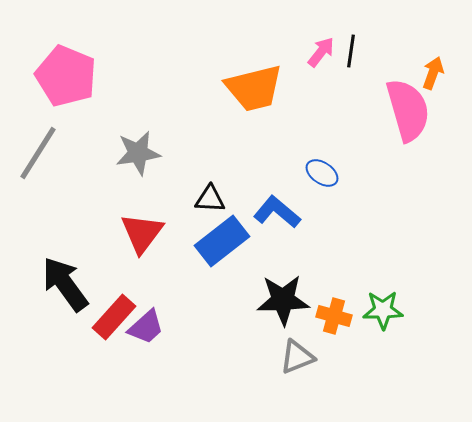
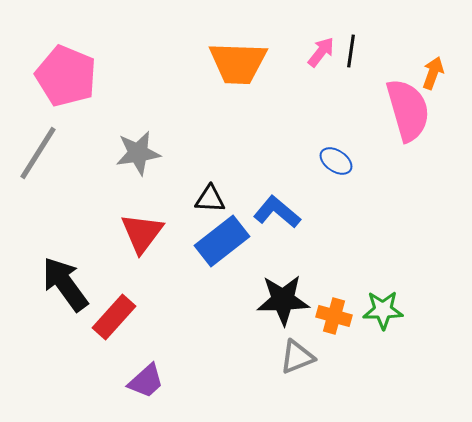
orange trapezoid: moved 16 px left, 25 px up; rotated 16 degrees clockwise
blue ellipse: moved 14 px right, 12 px up
purple trapezoid: moved 54 px down
